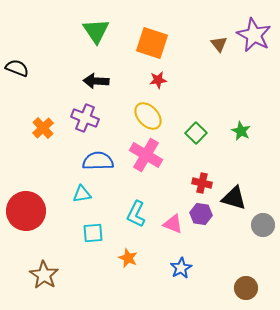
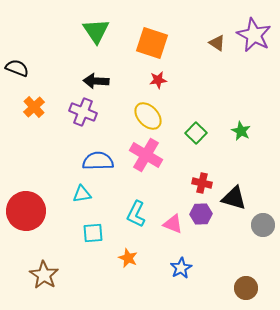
brown triangle: moved 2 px left, 1 px up; rotated 18 degrees counterclockwise
purple cross: moved 2 px left, 6 px up
orange cross: moved 9 px left, 21 px up
purple hexagon: rotated 10 degrees counterclockwise
